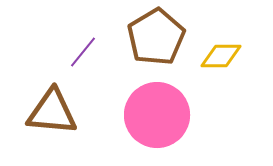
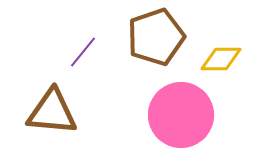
brown pentagon: rotated 12 degrees clockwise
yellow diamond: moved 3 px down
pink circle: moved 24 px right
